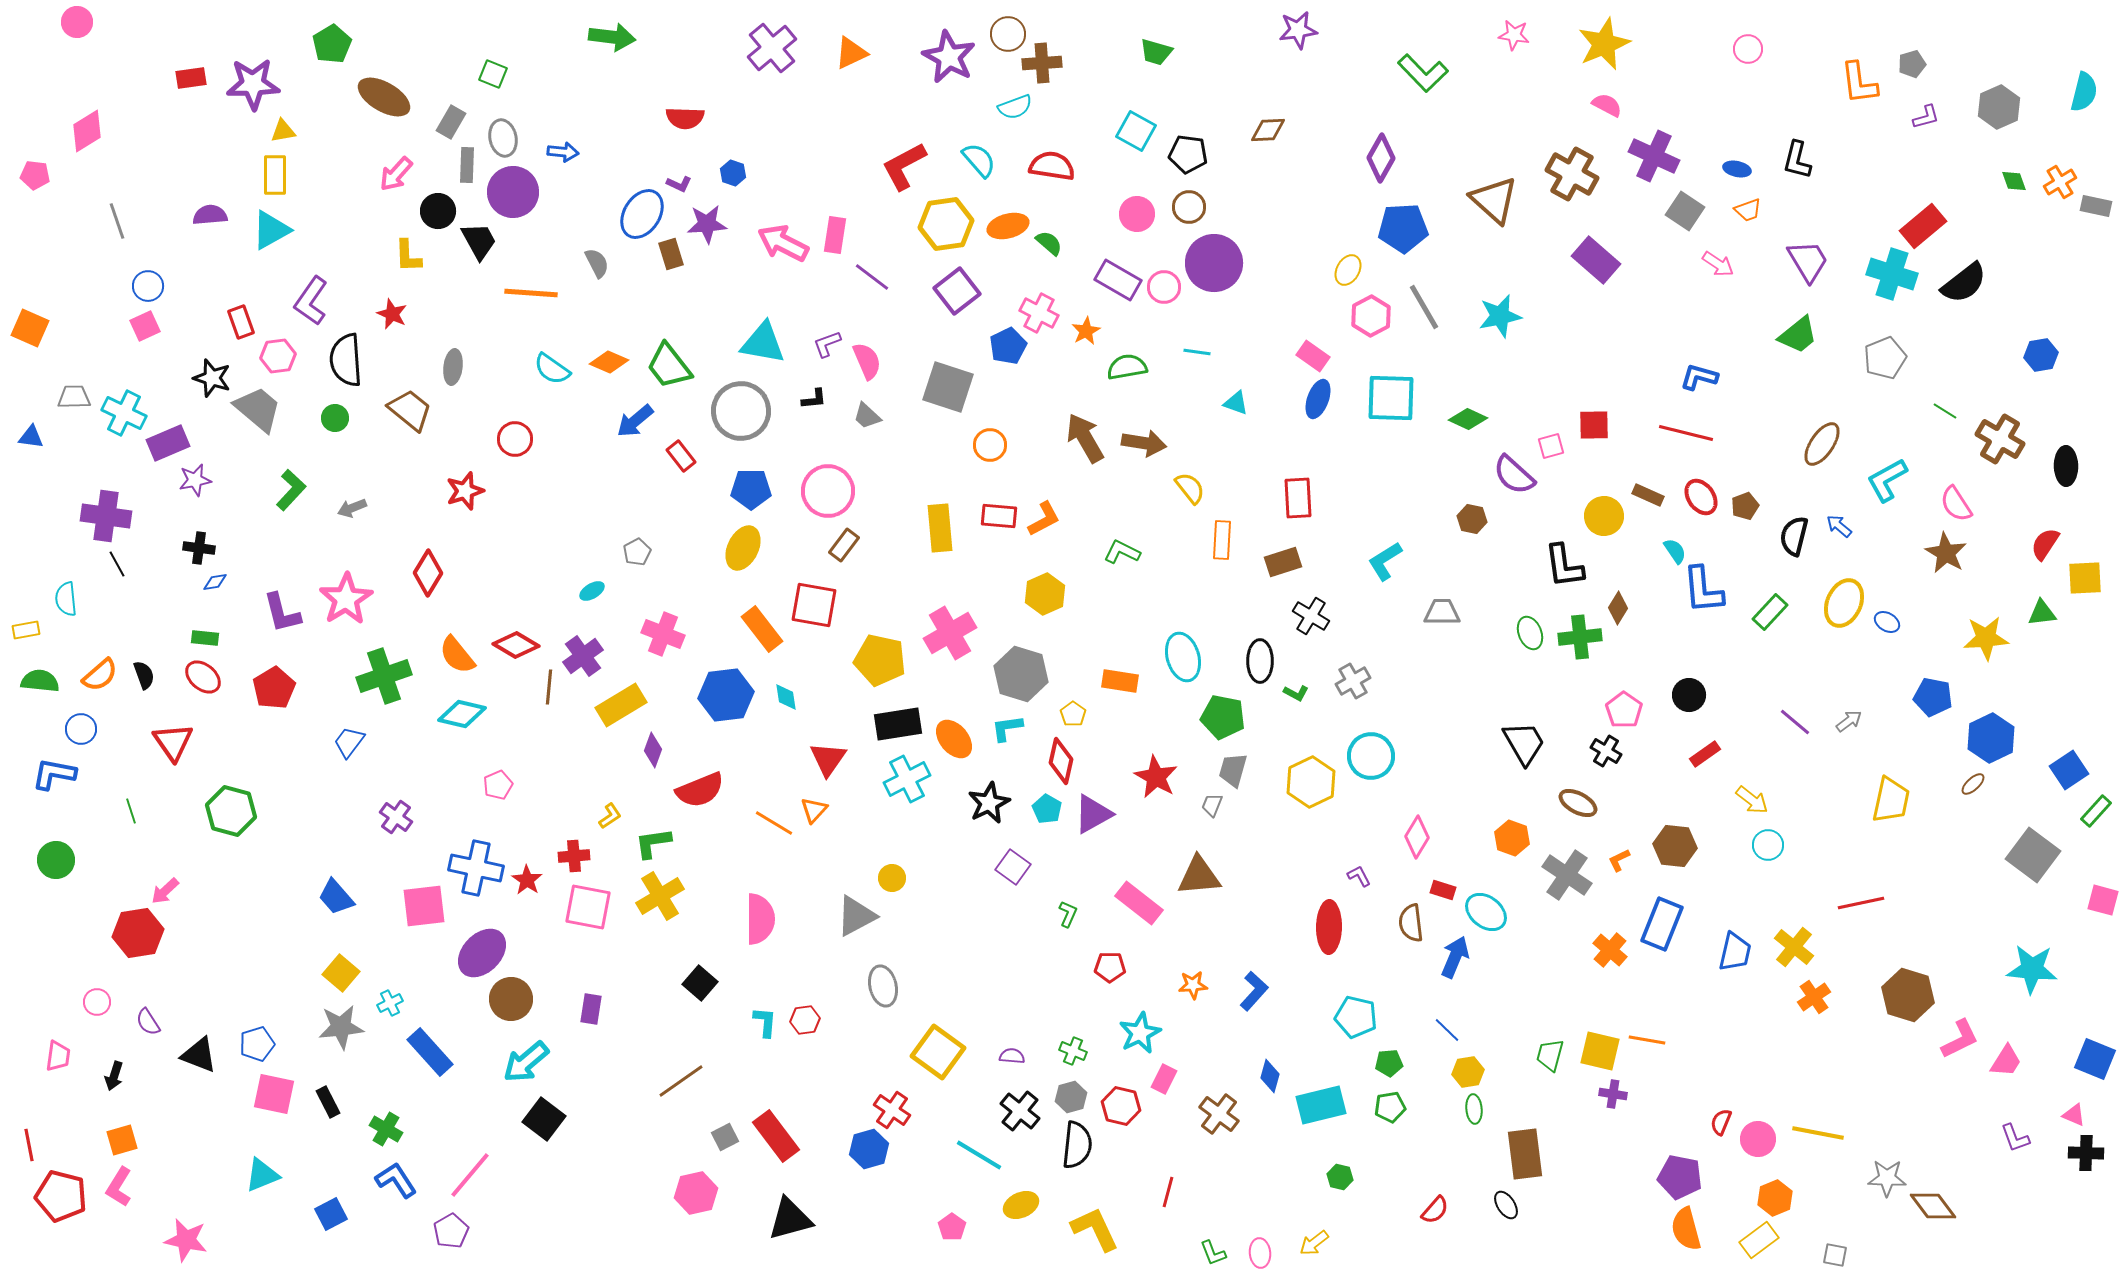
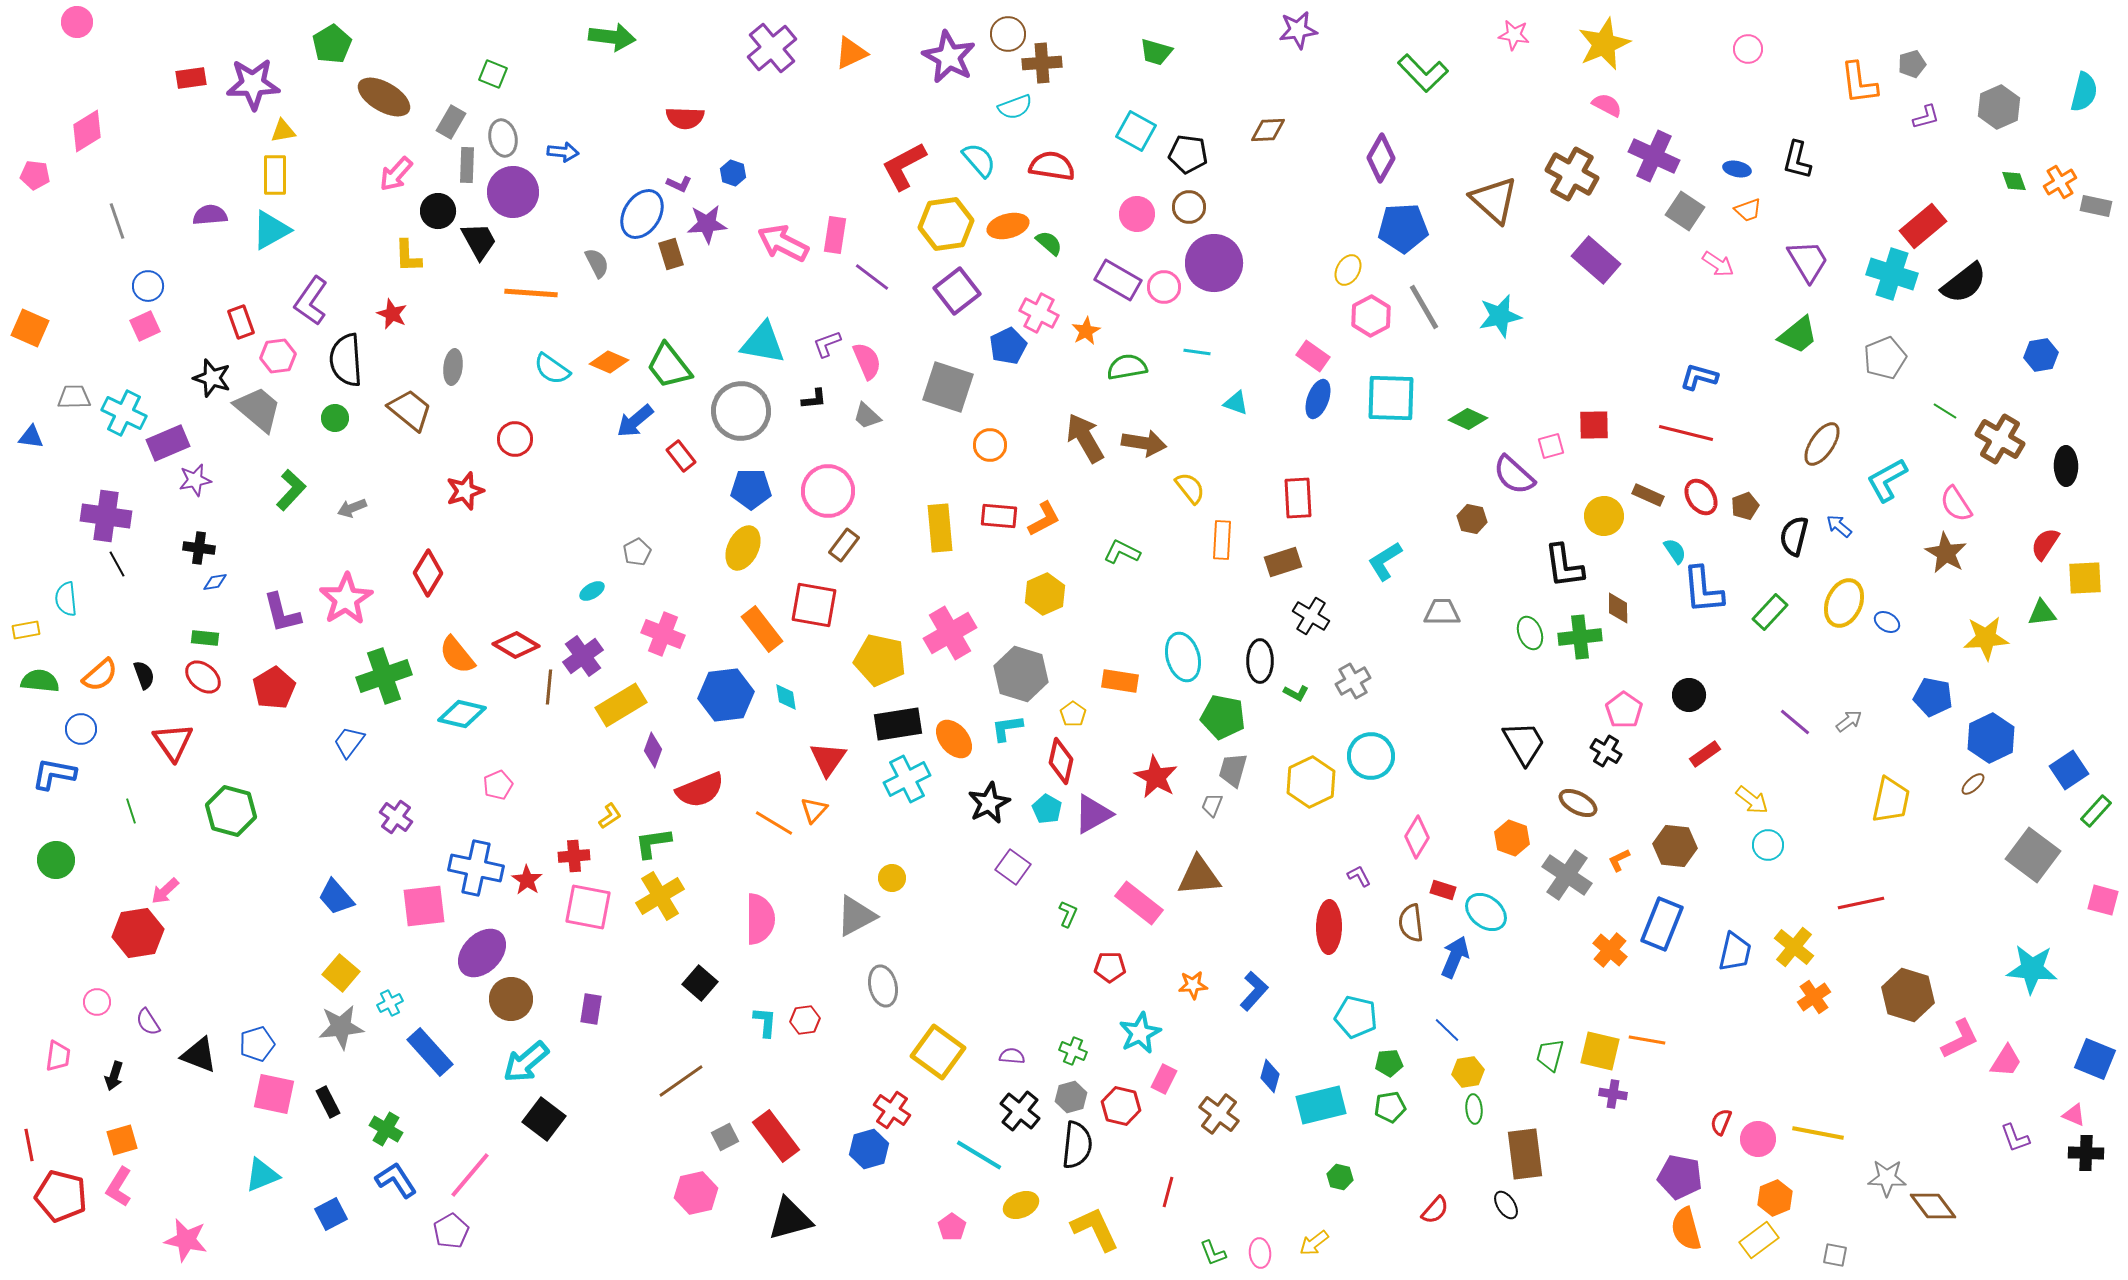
brown diamond at (1618, 608): rotated 32 degrees counterclockwise
